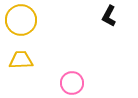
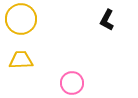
black L-shape: moved 2 px left, 4 px down
yellow circle: moved 1 px up
